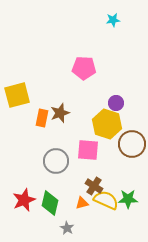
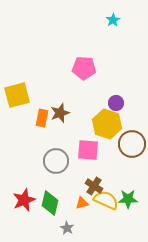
cyan star: rotated 24 degrees counterclockwise
